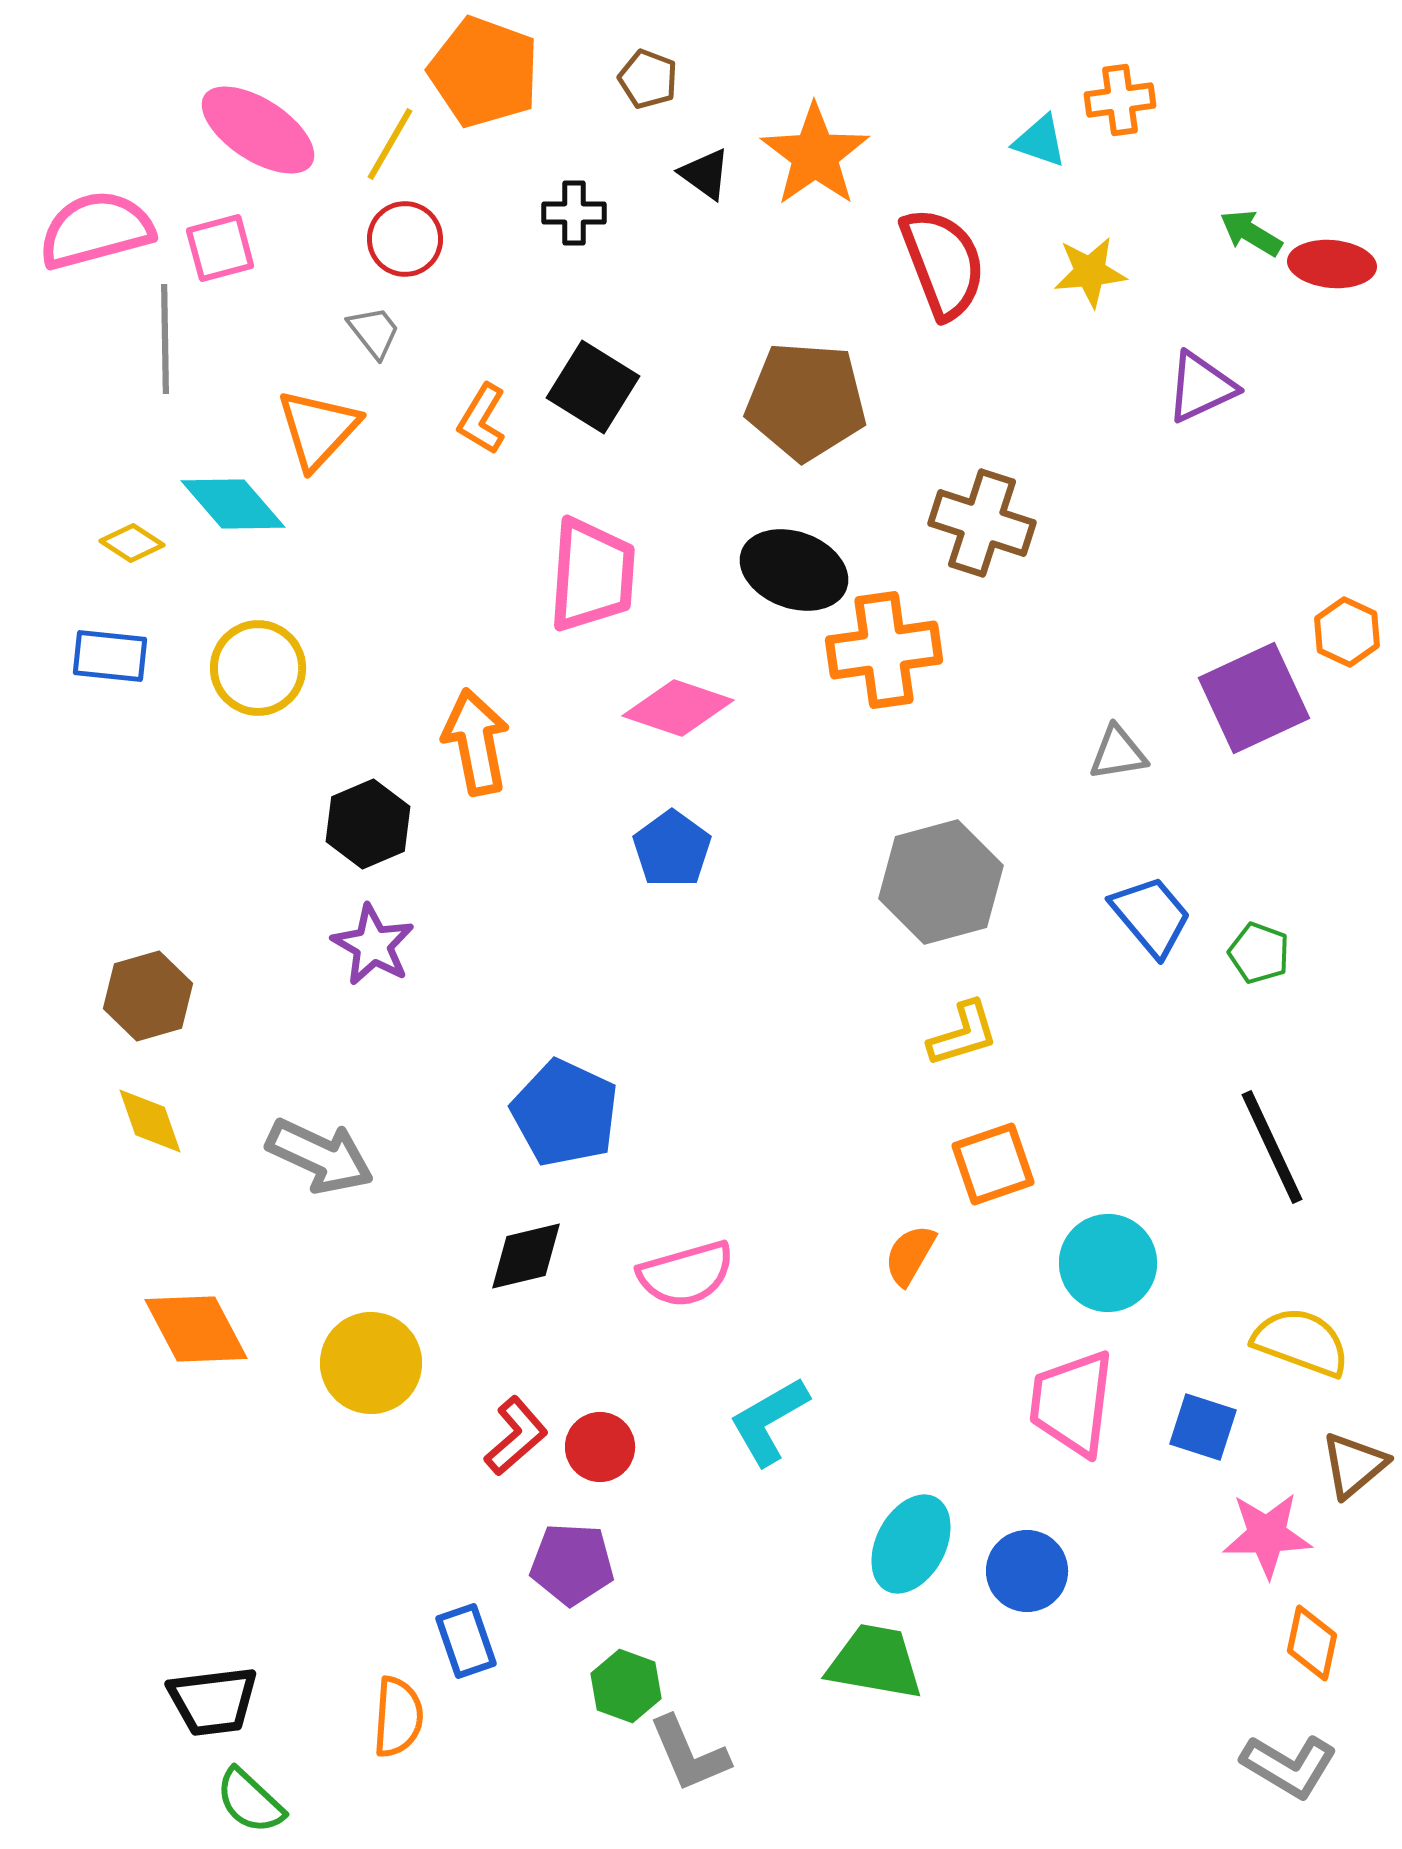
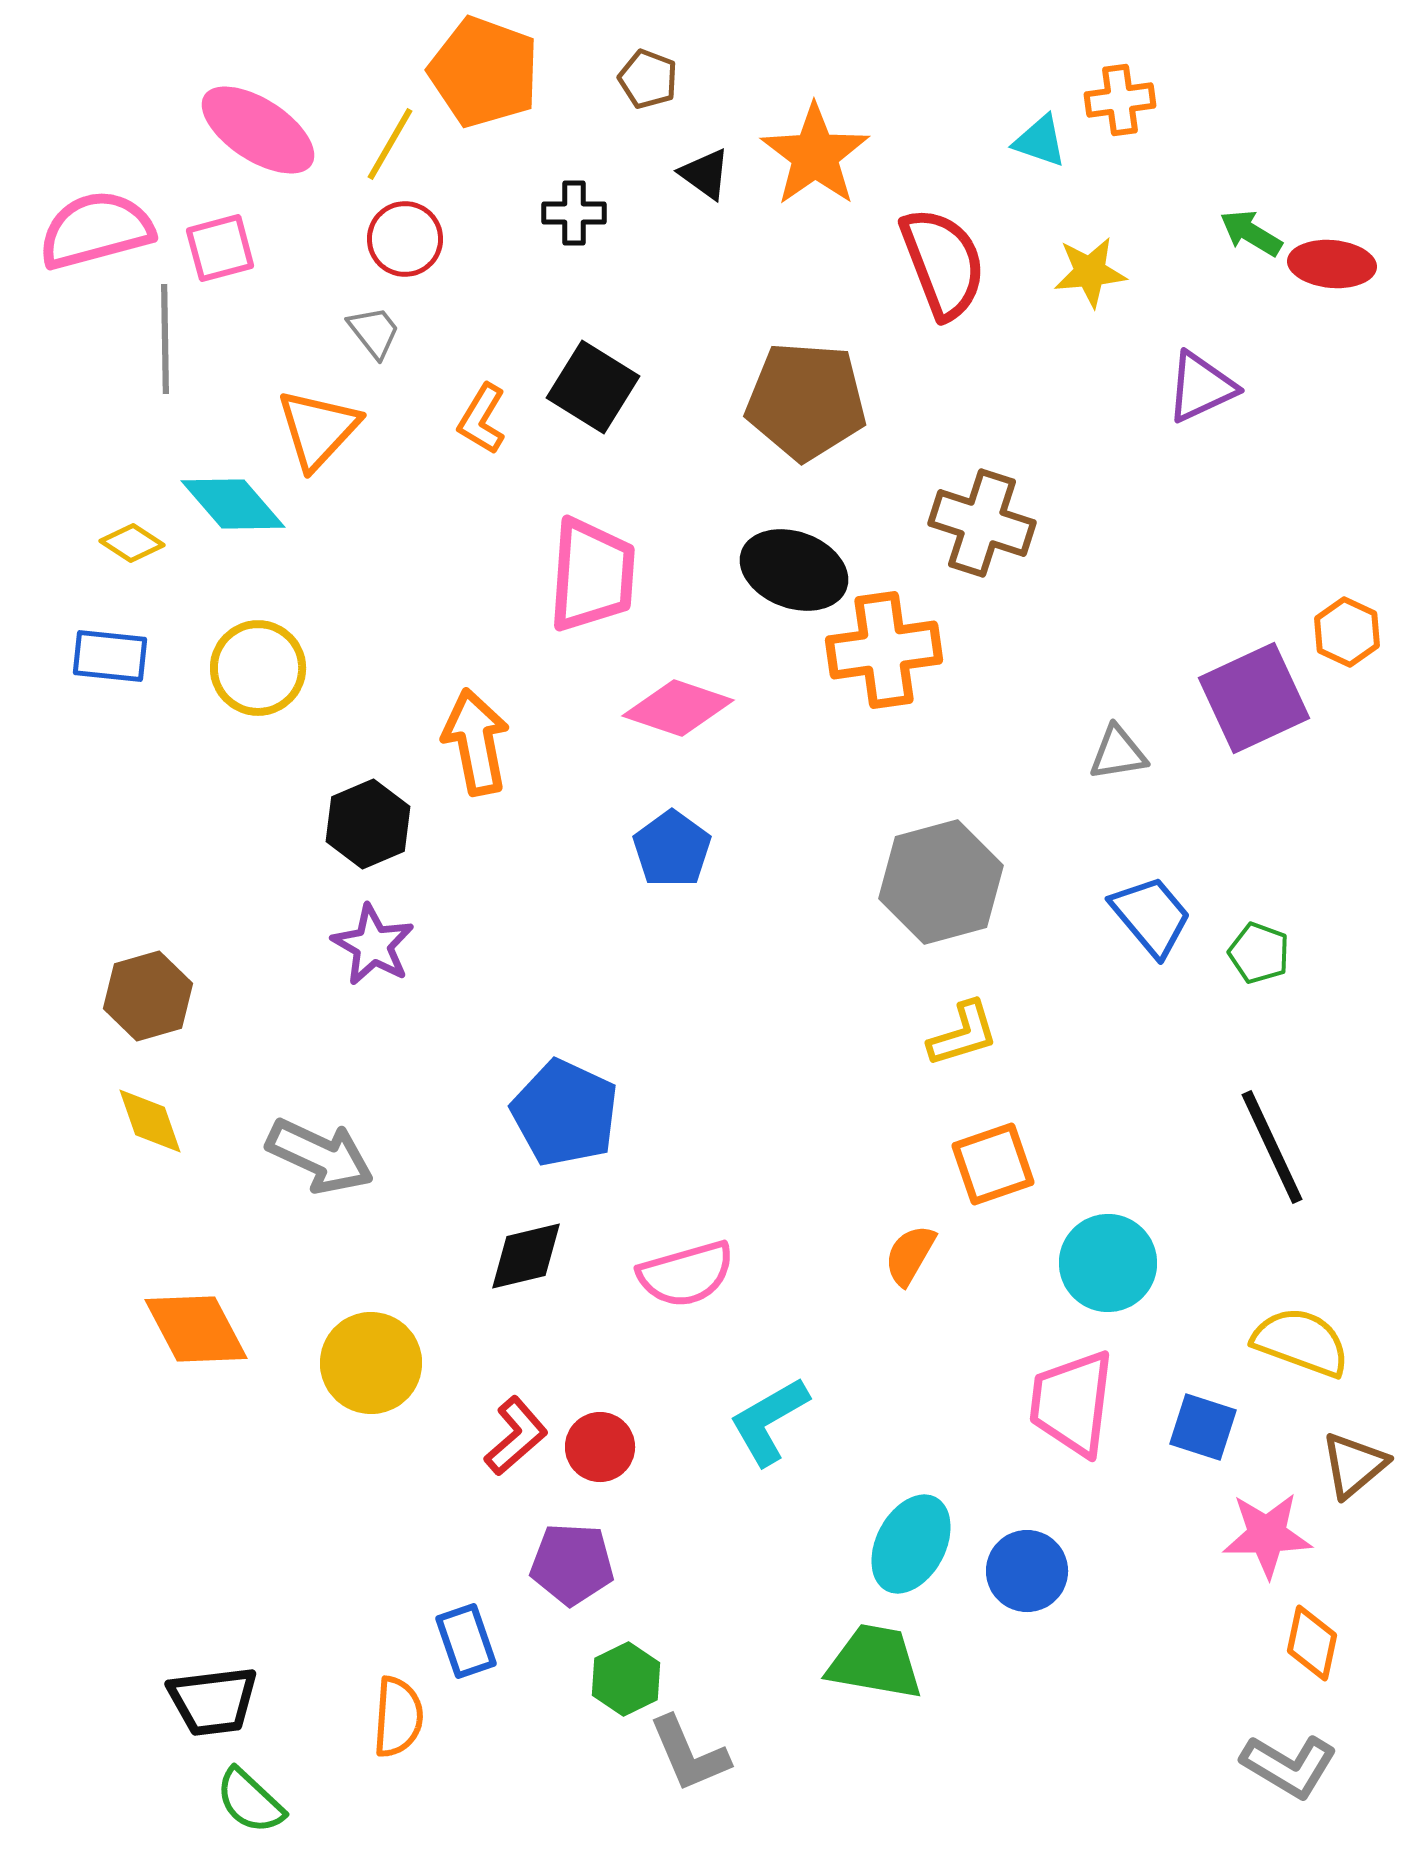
green hexagon at (626, 1686): moved 7 px up; rotated 14 degrees clockwise
